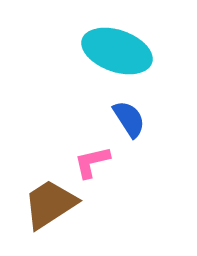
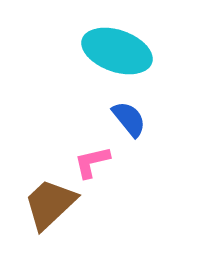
blue semicircle: rotated 6 degrees counterclockwise
brown trapezoid: rotated 10 degrees counterclockwise
